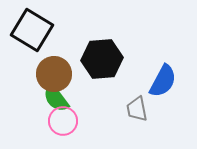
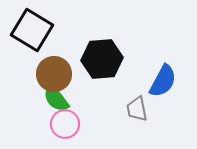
pink circle: moved 2 px right, 3 px down
